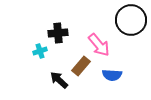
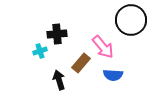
black cross: moved 1 px left, 1 px down
pink arrow: moved 4 px right, 2 px down
brown rectangle: moved 3 px up
blue semicircle: moved 1 px right
black arrow: rotated 30 degrees clockwise
